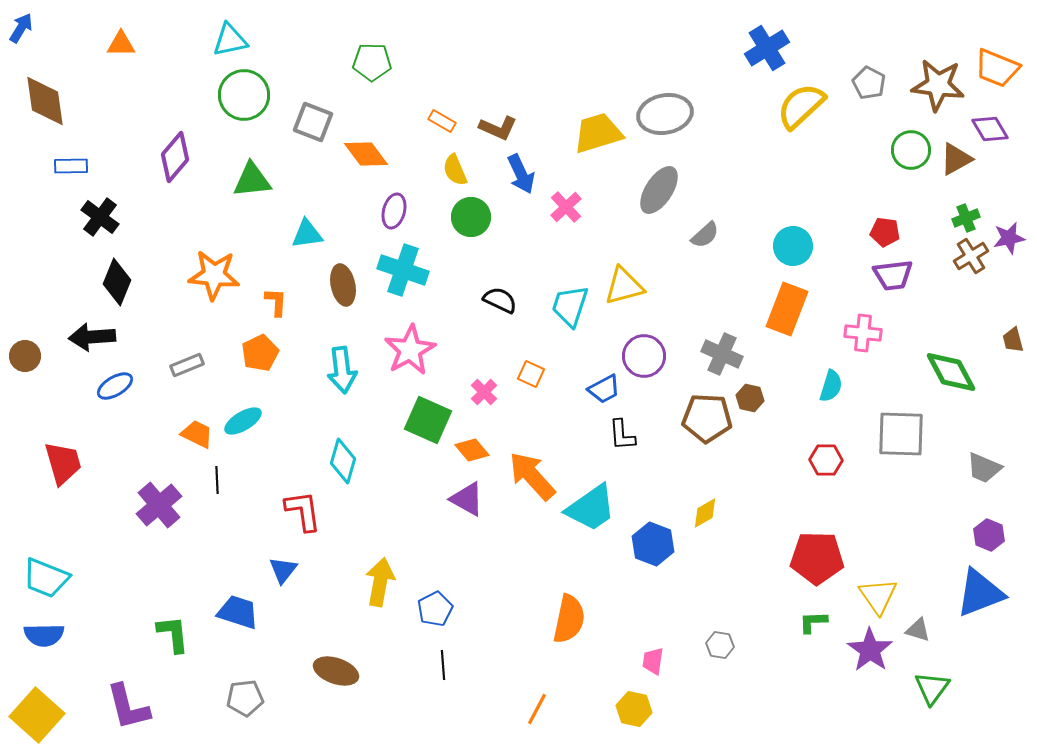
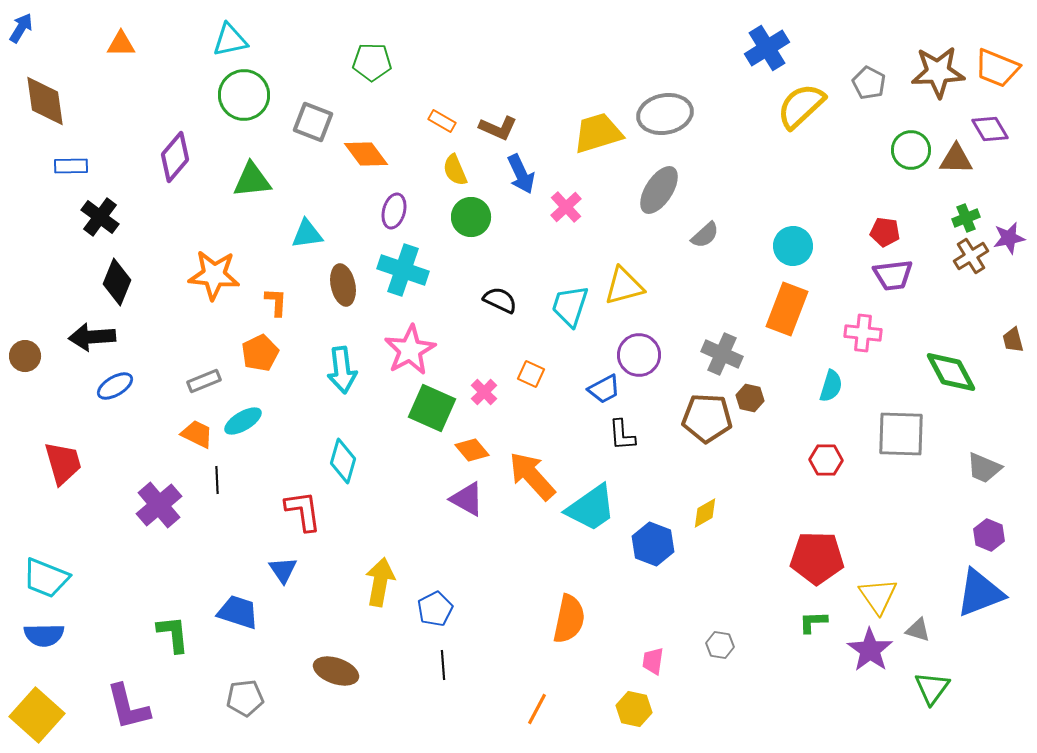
brown star at (938, 85): moved 13 px up; rotated 10 degrees counterclockwise
brown triangle at (956, 159): rotated 30 degrees clockwise
purple circle at (644, 356): moved 5 px left, 1 px up
gray rectangle at (187, 365): moved 17 px right, 16 px down
green square at (428, 420): moved 4 px right, 12 px up
blue triangle at (283, 570): rotated 12 degrees counterclockwise
